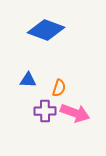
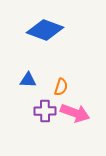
blue diamond: moved 1 px left
orange semicircle: moved 2 px right, 1 px up
